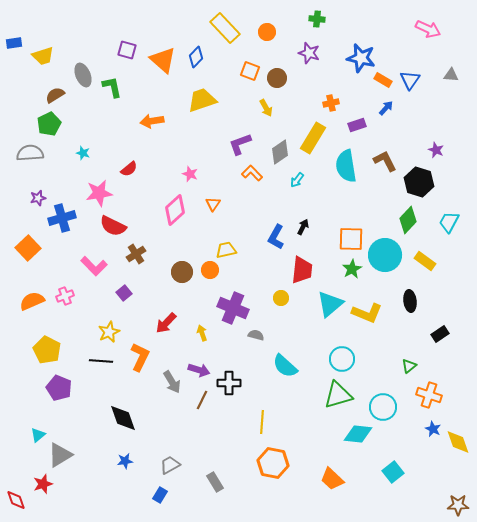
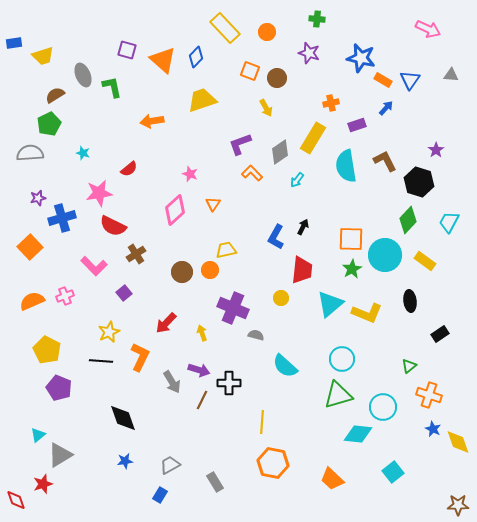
purple star at (436, 150): rotated 14 degrees clockwise
orange square at (28, 248): moved 2 px right, 1 px up
